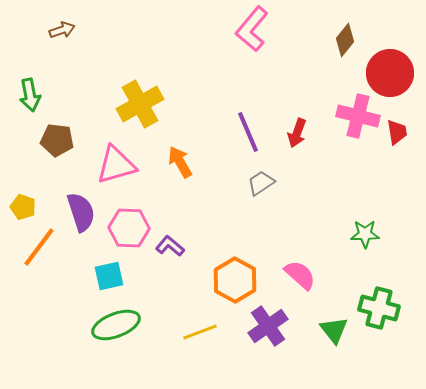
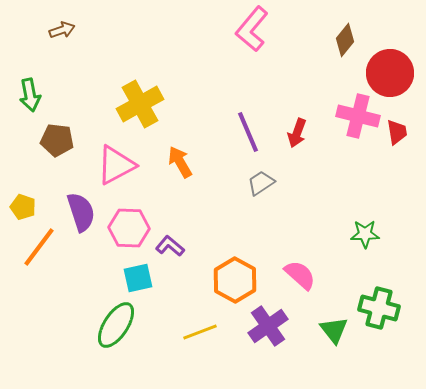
pink triangle: rotated 12 degrees counterclockwise
cyan square: moved 29 px right, 2 px down
green ellipse: rotated 36 degrees counterclockwise
